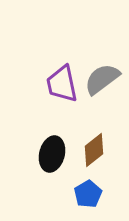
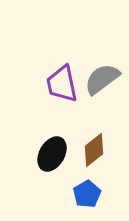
black ellipse: rotated 16 degrees clockwise
blue pentagon: moved 1 px left
